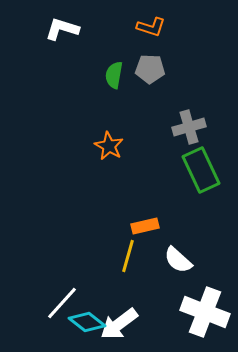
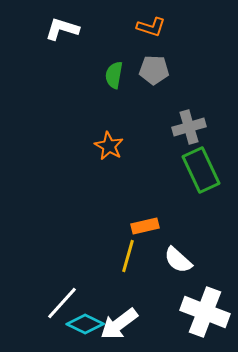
gray pentagon: moved 4 px right, 1 px down
cyan diamond: moved 2 px left, 2 px down; rotated 12 degrees counterclockwise
